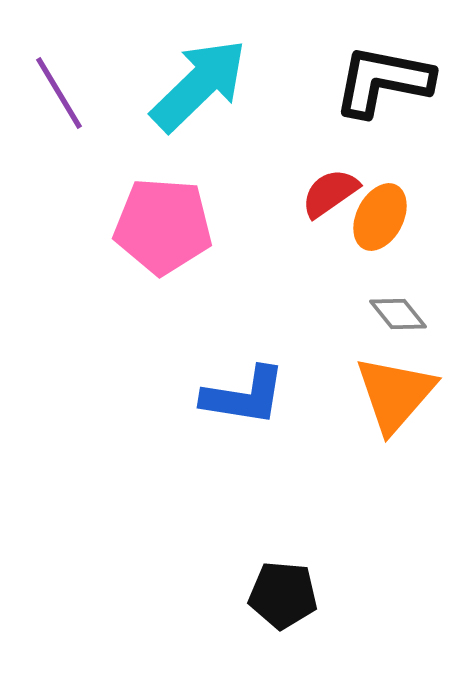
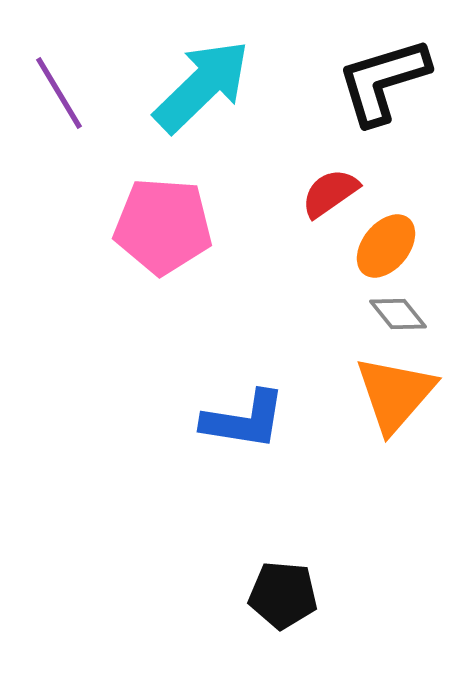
black L-shape: rotated 28 degrees counterclockwise
cyan arrow: moved 3 px right, 1 px down
orange ellipse: moved 6 px right, 29 px down; rotated 12 degrees clockwise
blue L-shape: moved 24 px down
